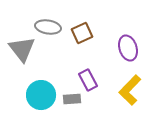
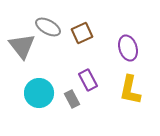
gray ellipse: rotated 20 degrees clockwise
gray triangle: moved 3 px up
yellow L-shape: rotated 32 degrees counterclockwise
cyan circle: moved 2 px left, 2 px up
gray rectangle: rotated 66 degrees clockwise
